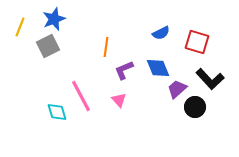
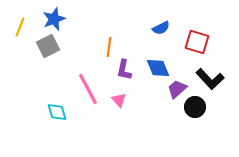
blue semicircle: moved 5 px up
orange line: moved 3 px right
purple L-shape: rotated 55 degrees counterclockwise
pink line: moved 7 px right, 7 px up
